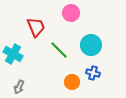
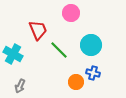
red trapezoid: moved 2 px right, 3 px down
orange circle: moved 4 px right
gray arrow: moved 1 px right, 1 px up
